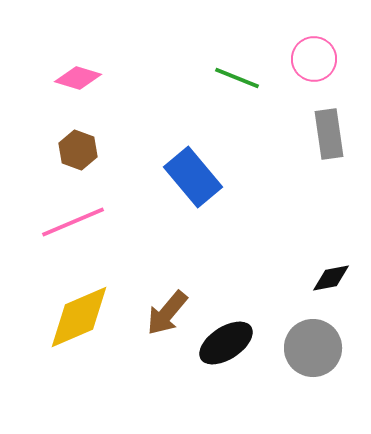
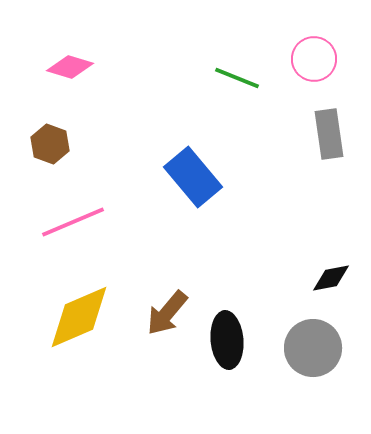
pink diamond: moved 8 px left, 11 px up
brown hexagon: moved 28 px left, 6 px up
black ellipse: moved 1 px right, 3 px up; rotated 62 degrees counterclockwise
